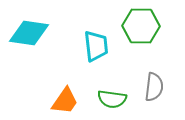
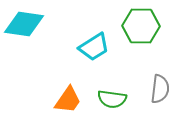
cyan diamond: moved 5 px left, 9 px up
cyan trapezoid: moved 2 px left, 1 px down; rotated 64 degrees clockwise
gray semicircle: moved 6 px right, 2 px down
orange trapezoid: moved 3 px right, 1 px up
